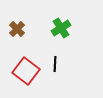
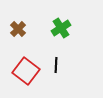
brown cross: moved 1 px right
black line: moved 1 px right, 1 px down
